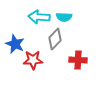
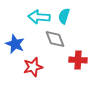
cyan semicircle: moved 1 px up; rotated 105 degrees clockwise
gray diamond: rotated 65 degrees counterclockwise
red star: moved 7 px down; rotated 12 degrees counterclockwise
